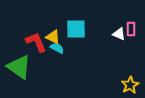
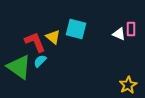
cyan square: rotated 15 degrees clockwise
yellow triangle: rotated 14 degrees clockwise
red L-shape: moved 1 px left
cyan semicircle: moved 17 px left, 13 px down; rotated 72 degrees counterclockwise
yellow star: moved 2 px left
